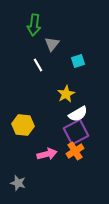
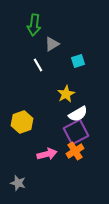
gray triangle: rotated 21 degrees clockwise
yellow hexagon: moved 1 px left, 3 px up; rotated 25 degrees counterclockwise
